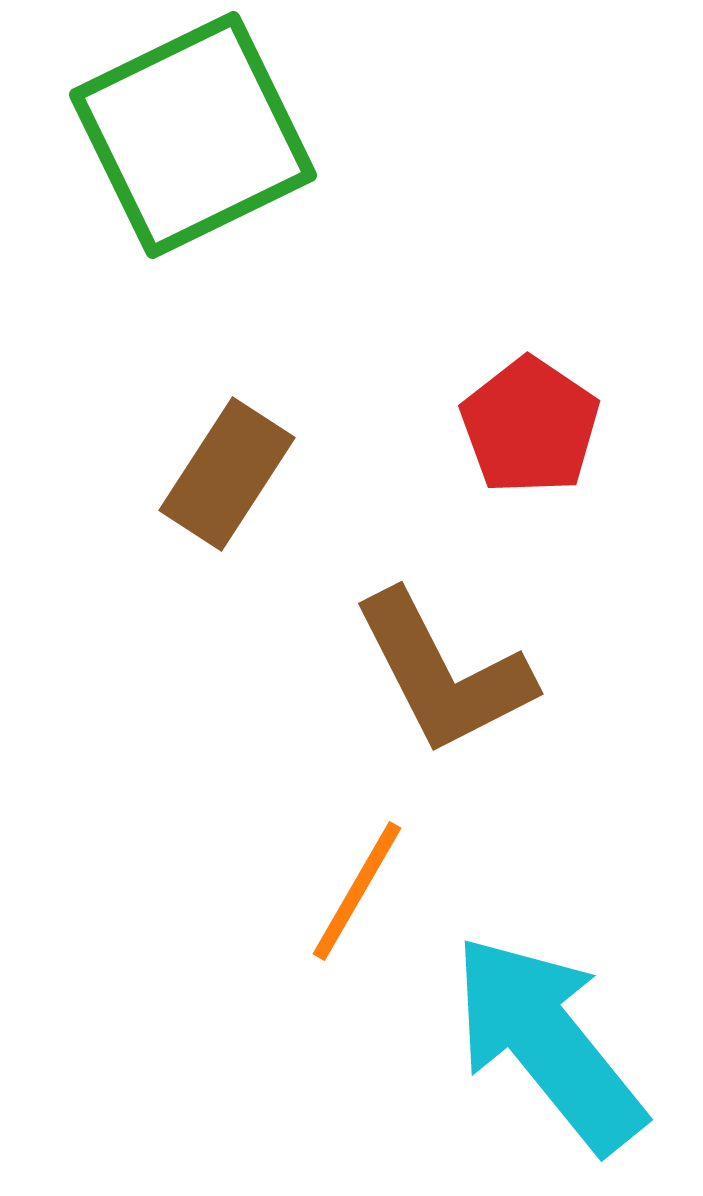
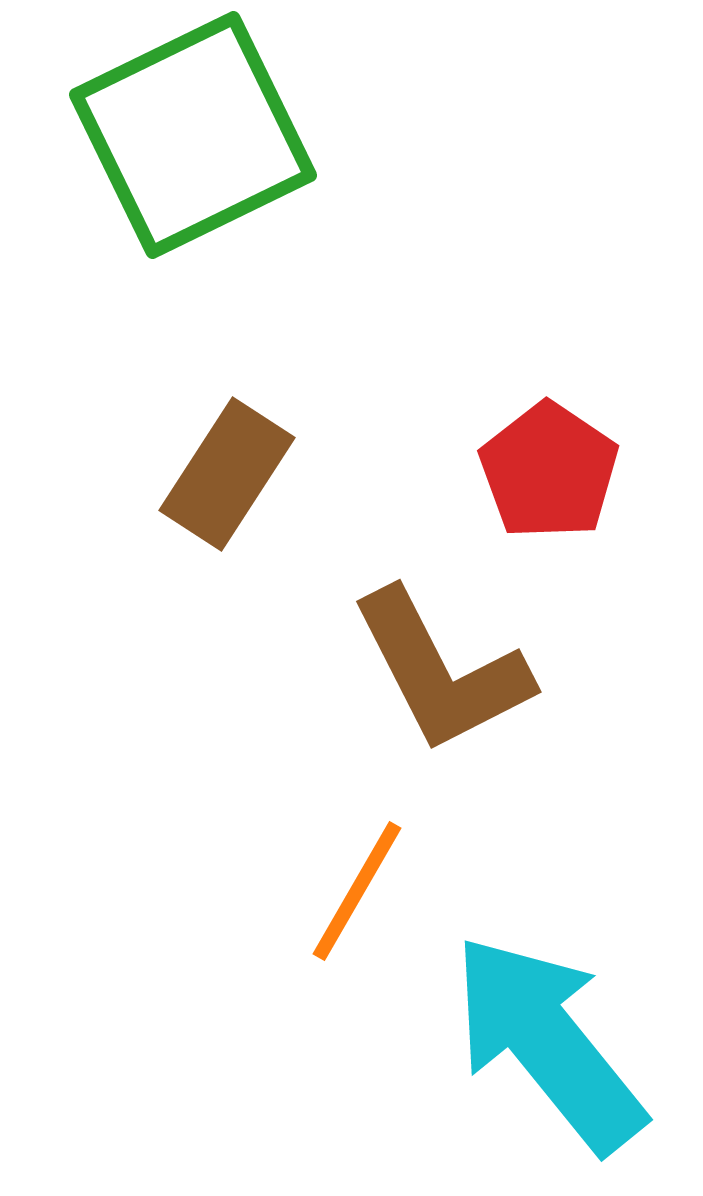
red pentagon: moved 19 px right, 45 px down
brown L-shape: moved 2 px left, 2 px up
